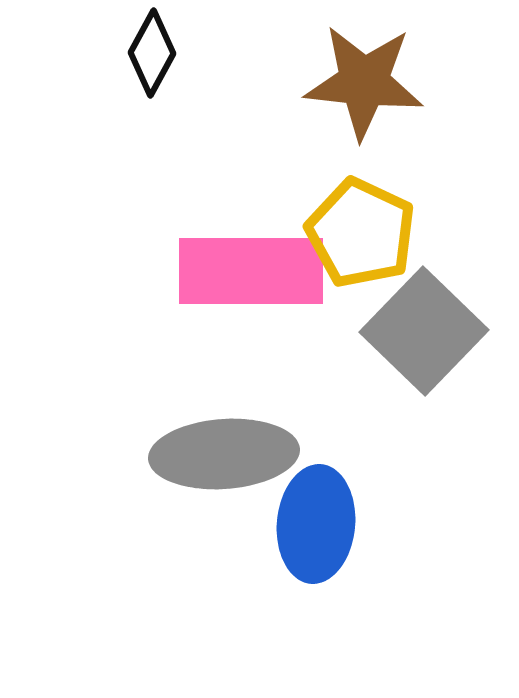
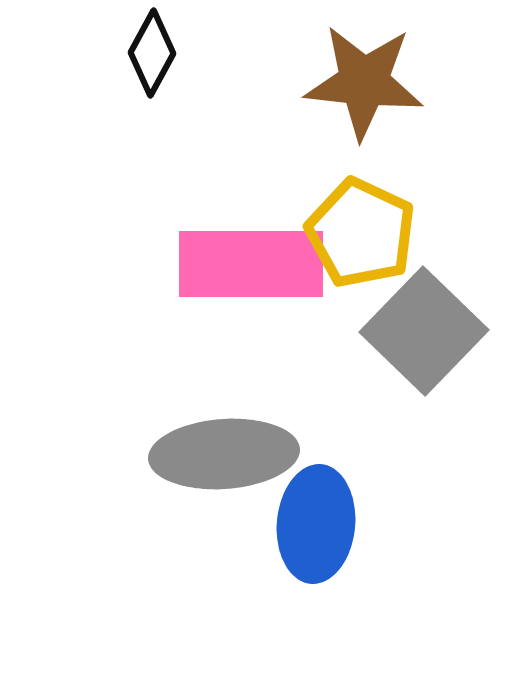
pink rectangle: moved 7 px up
